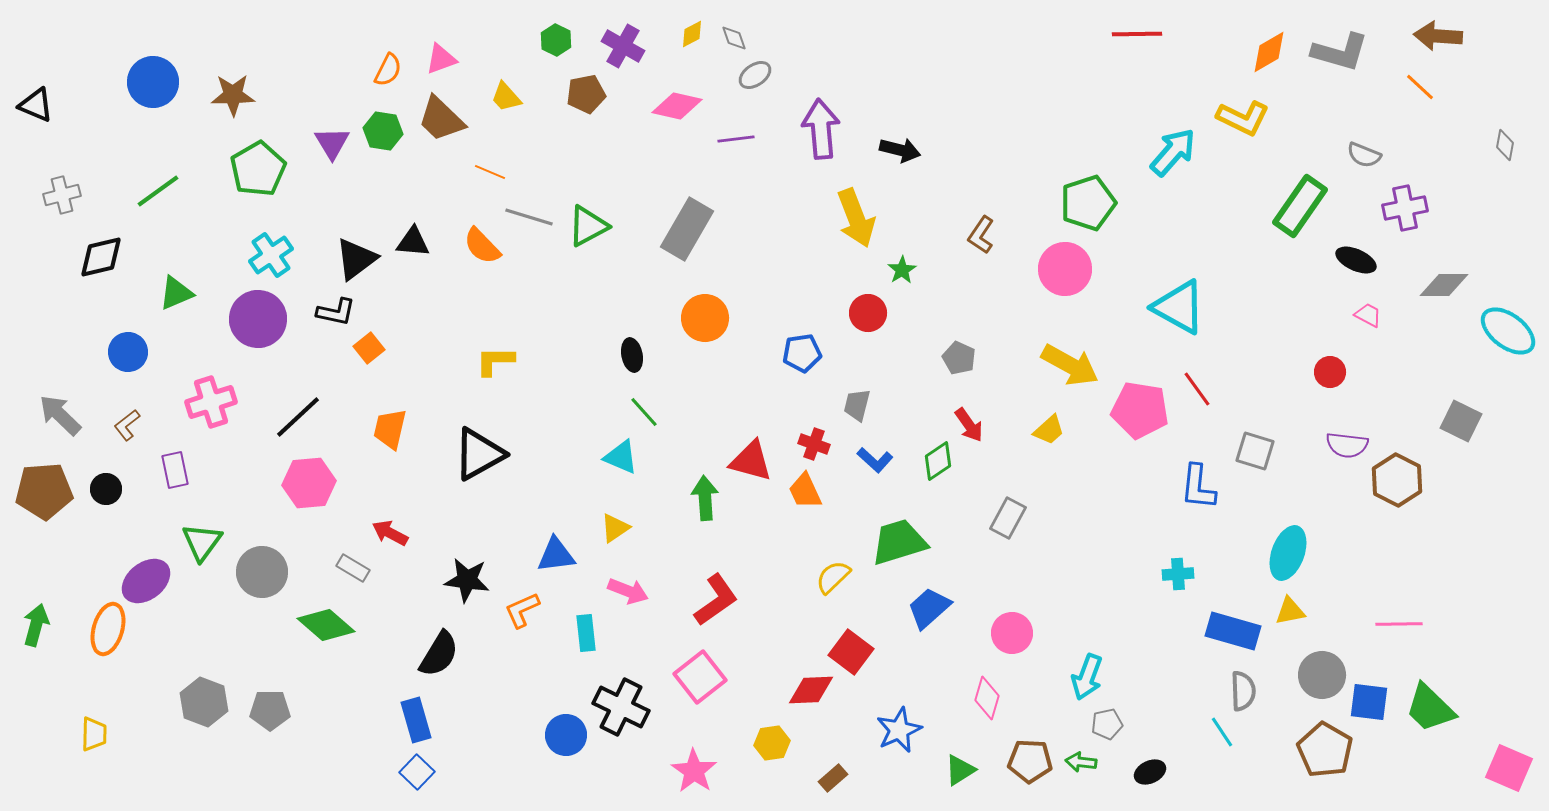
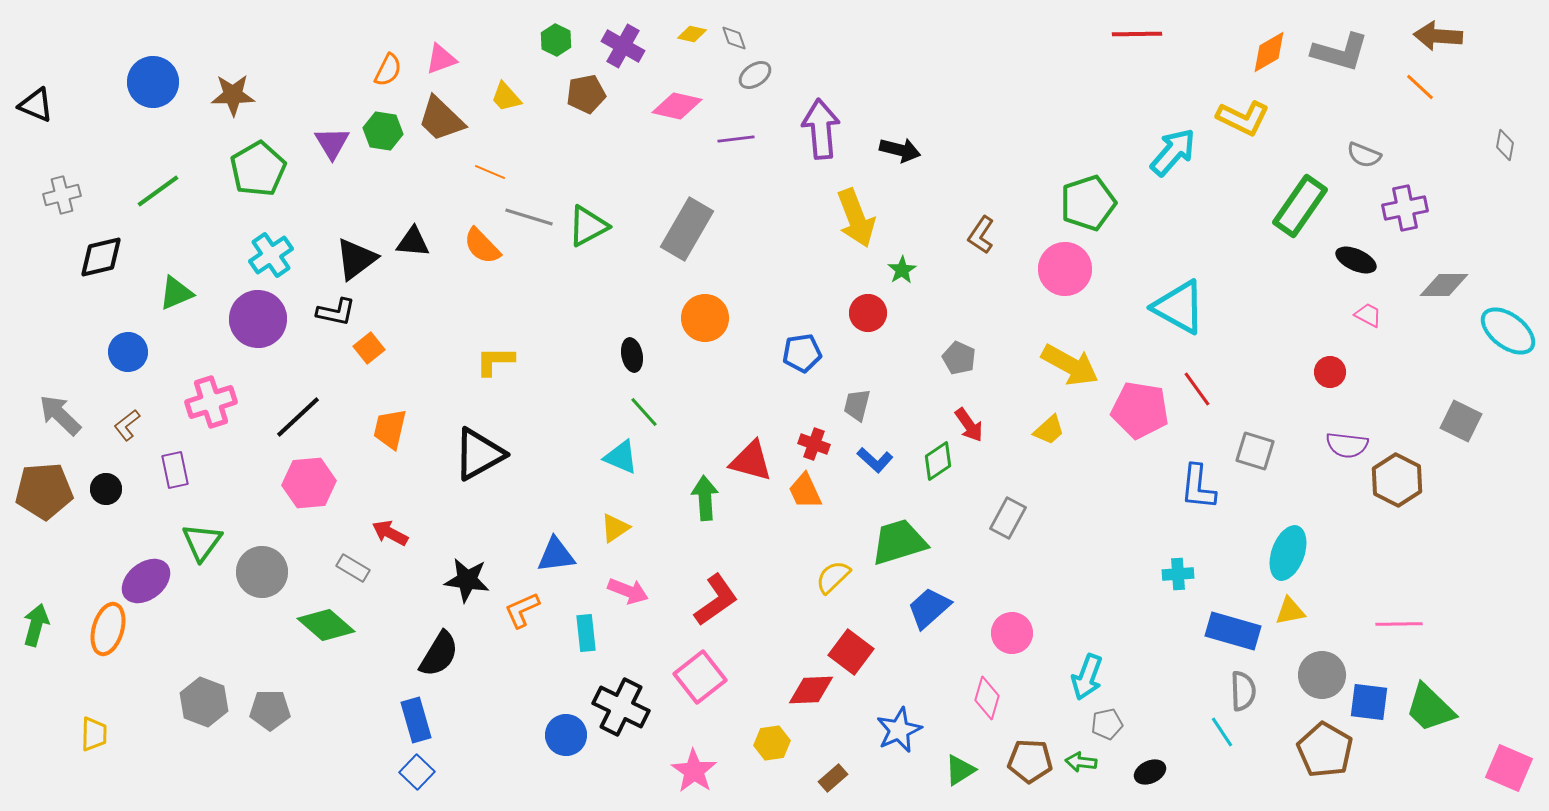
yellow diamond at (692, 34): rotated 40 degrees clockwise
